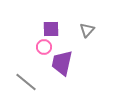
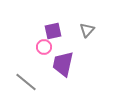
purple square: moved 2 px right, 2 px down; rotated 12 degrees counterclockwise
purple trapezoid: moved 1 px right, 1 px down
